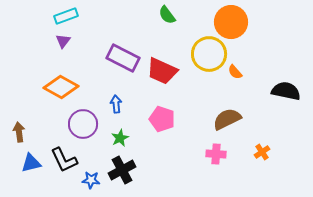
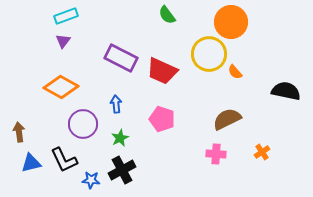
purple rectangle: moved 2 px left
